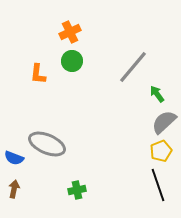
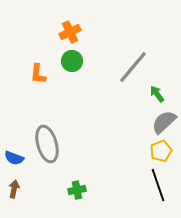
gray ellipse: rotated 51 degrees clockwise
